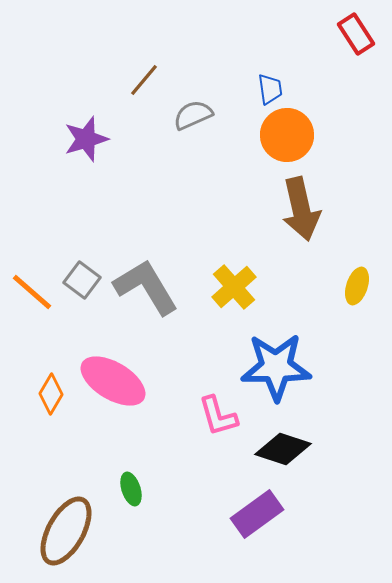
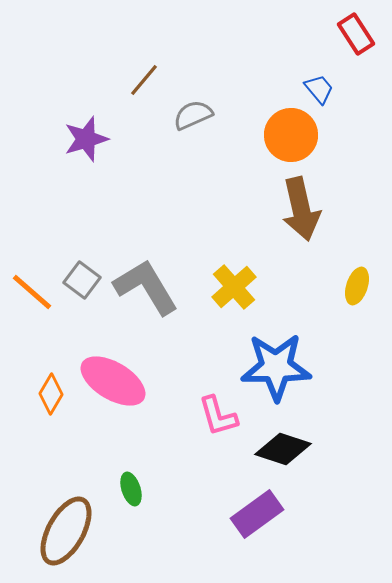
blue trapezoid: moved 49 px right; rotated 32 degrees counterclockwise
orange circle: moved 4 px right
